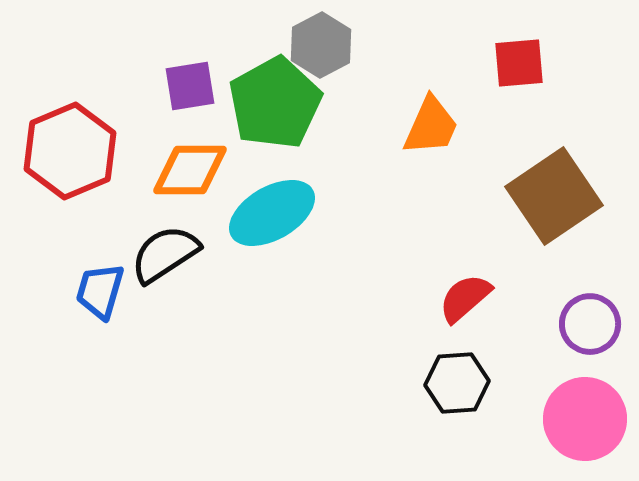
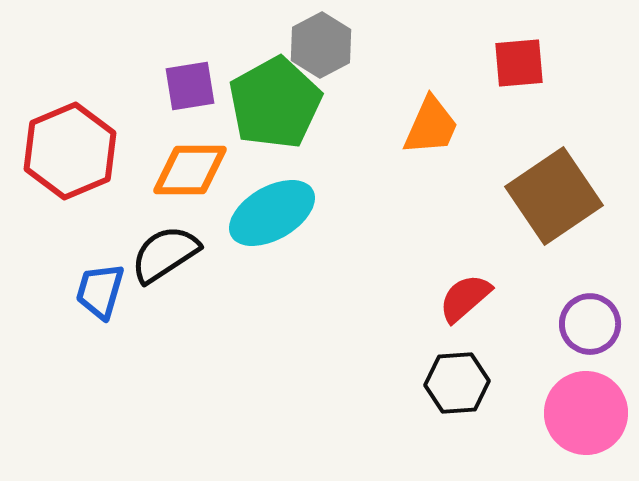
pink circle: moved 1 px right, 6 px up
